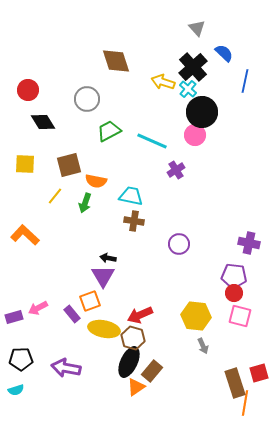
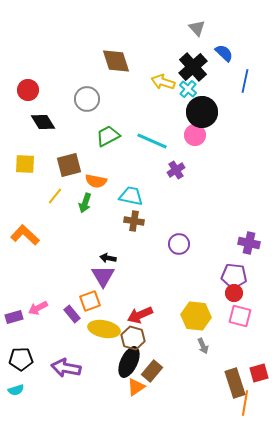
green trapezoid at (109, 131): moved 1 px left, 5 px down
